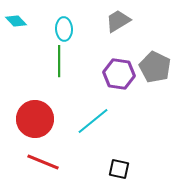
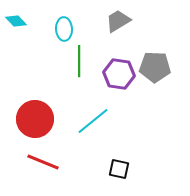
green line: moved 20 px right
gray pentagon: rotated 24 degrees counterclockwise
